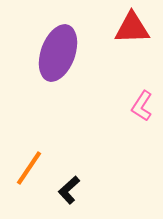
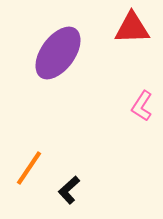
purple ellipse: rotated 16 degrees clockwise
